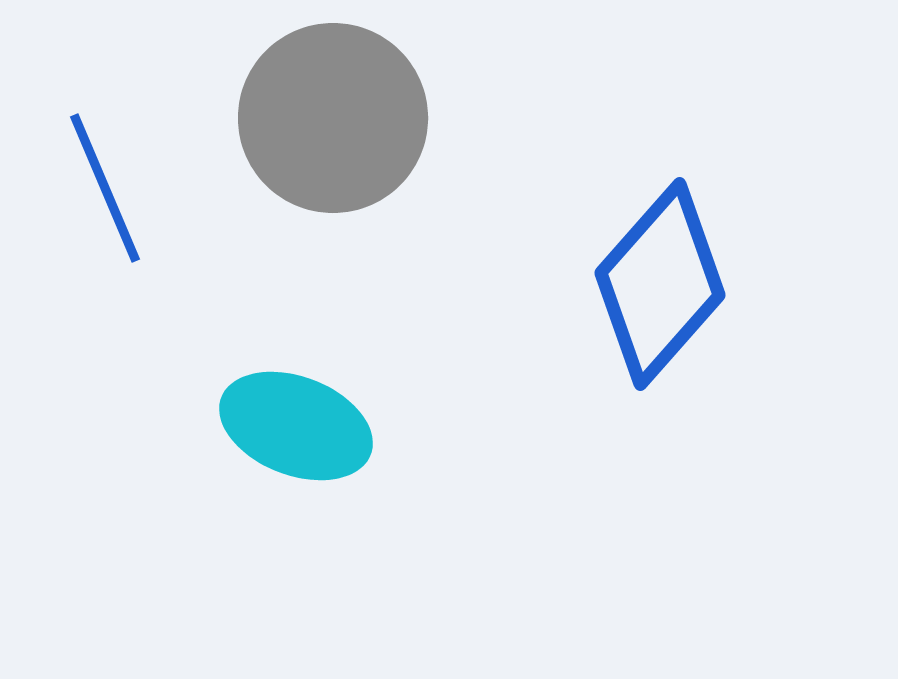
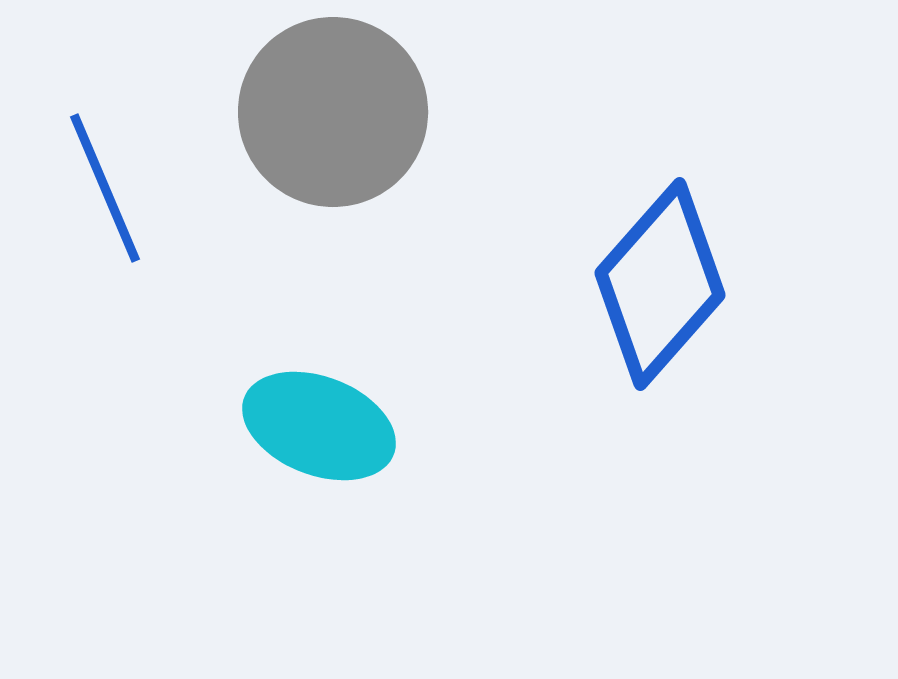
gray circle: moved 6 px up
cyan ellipse: moved 23 px right
